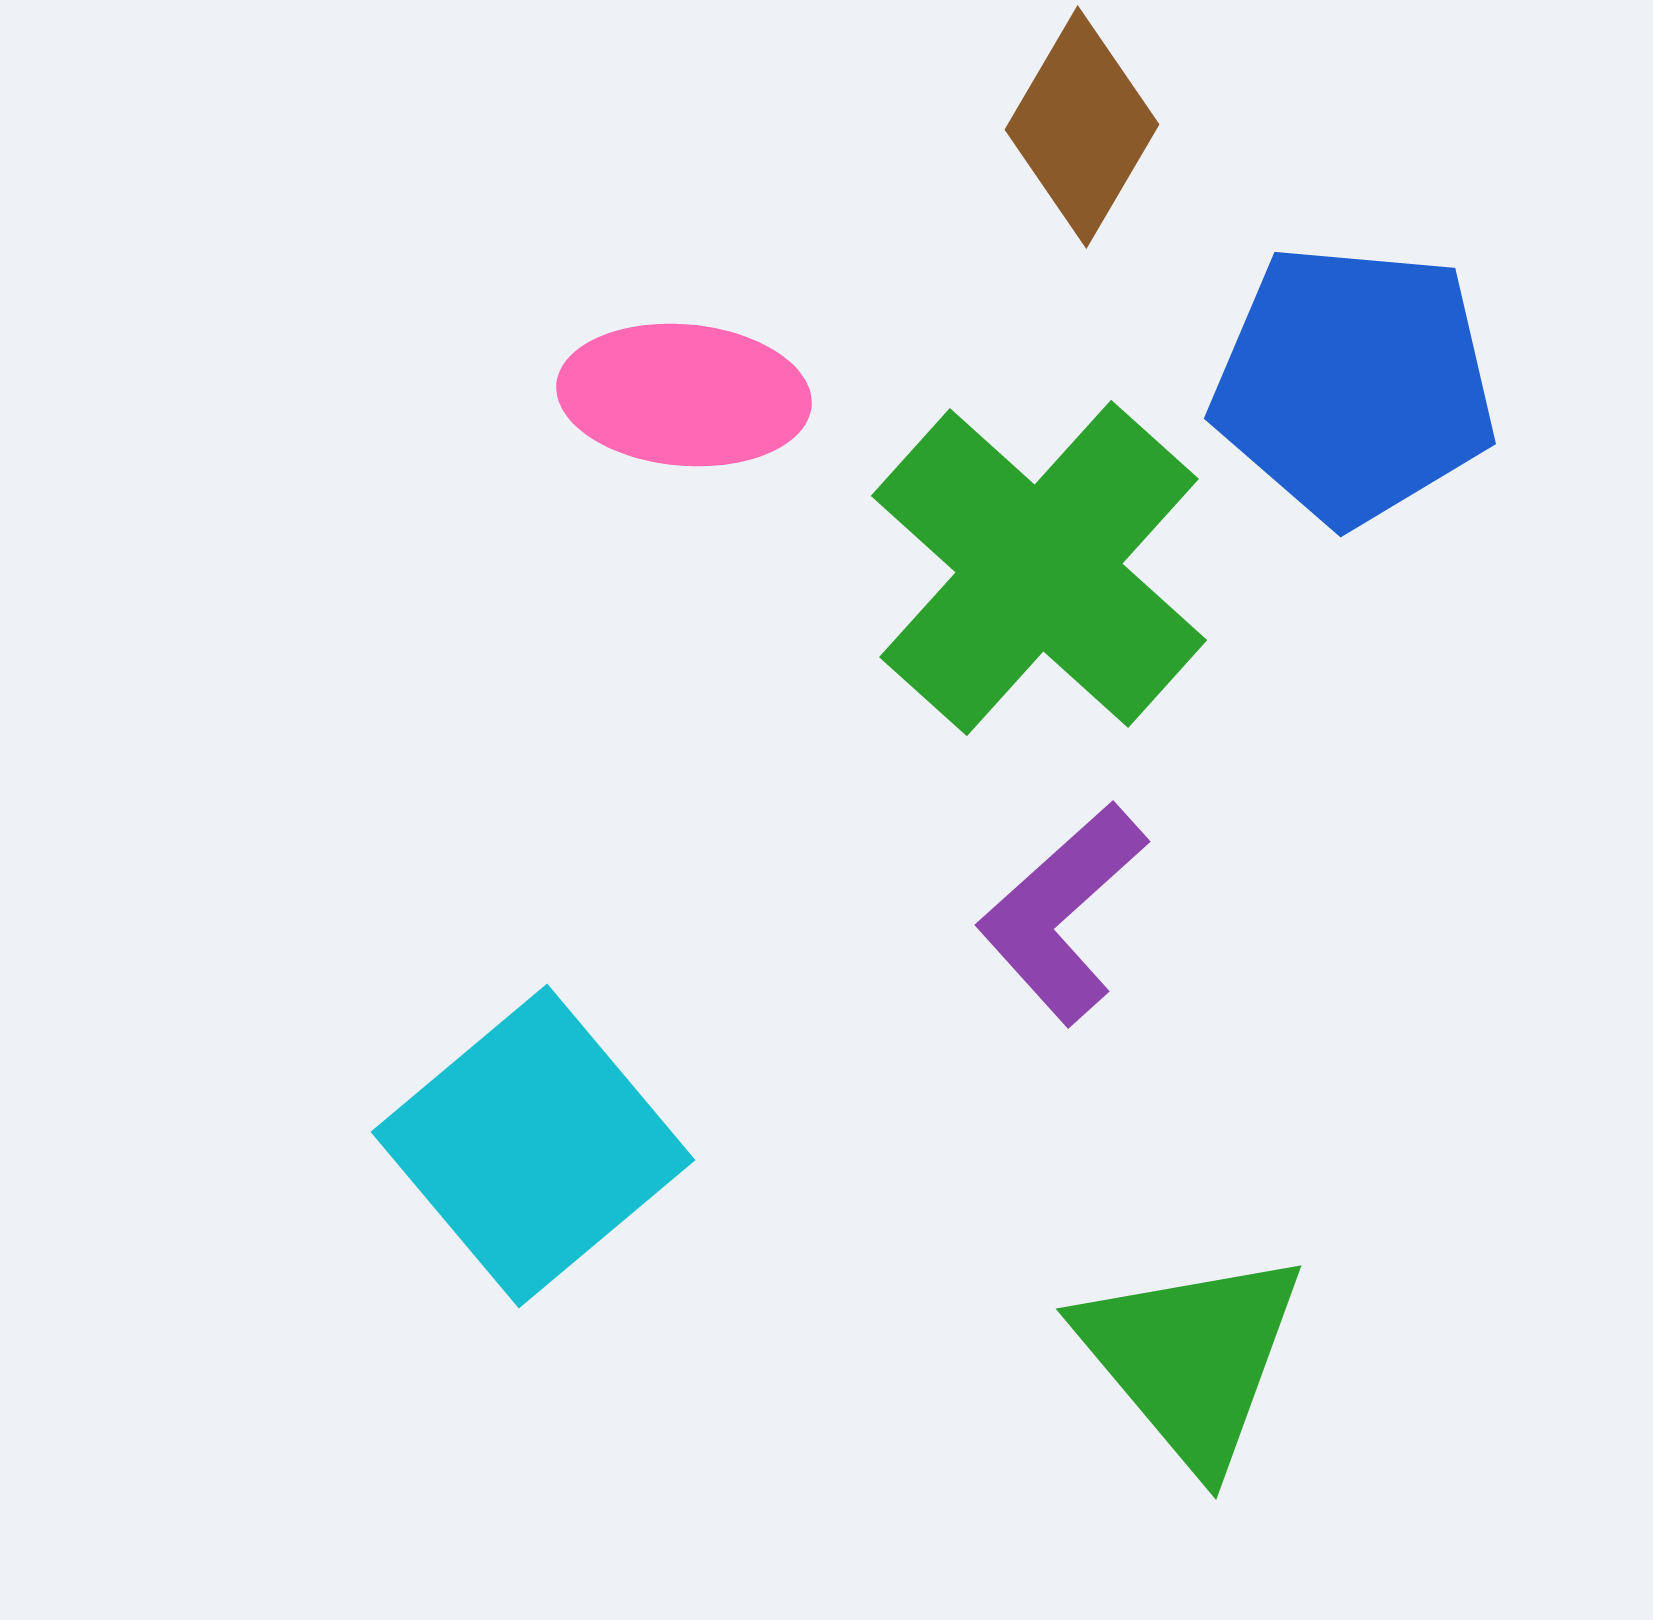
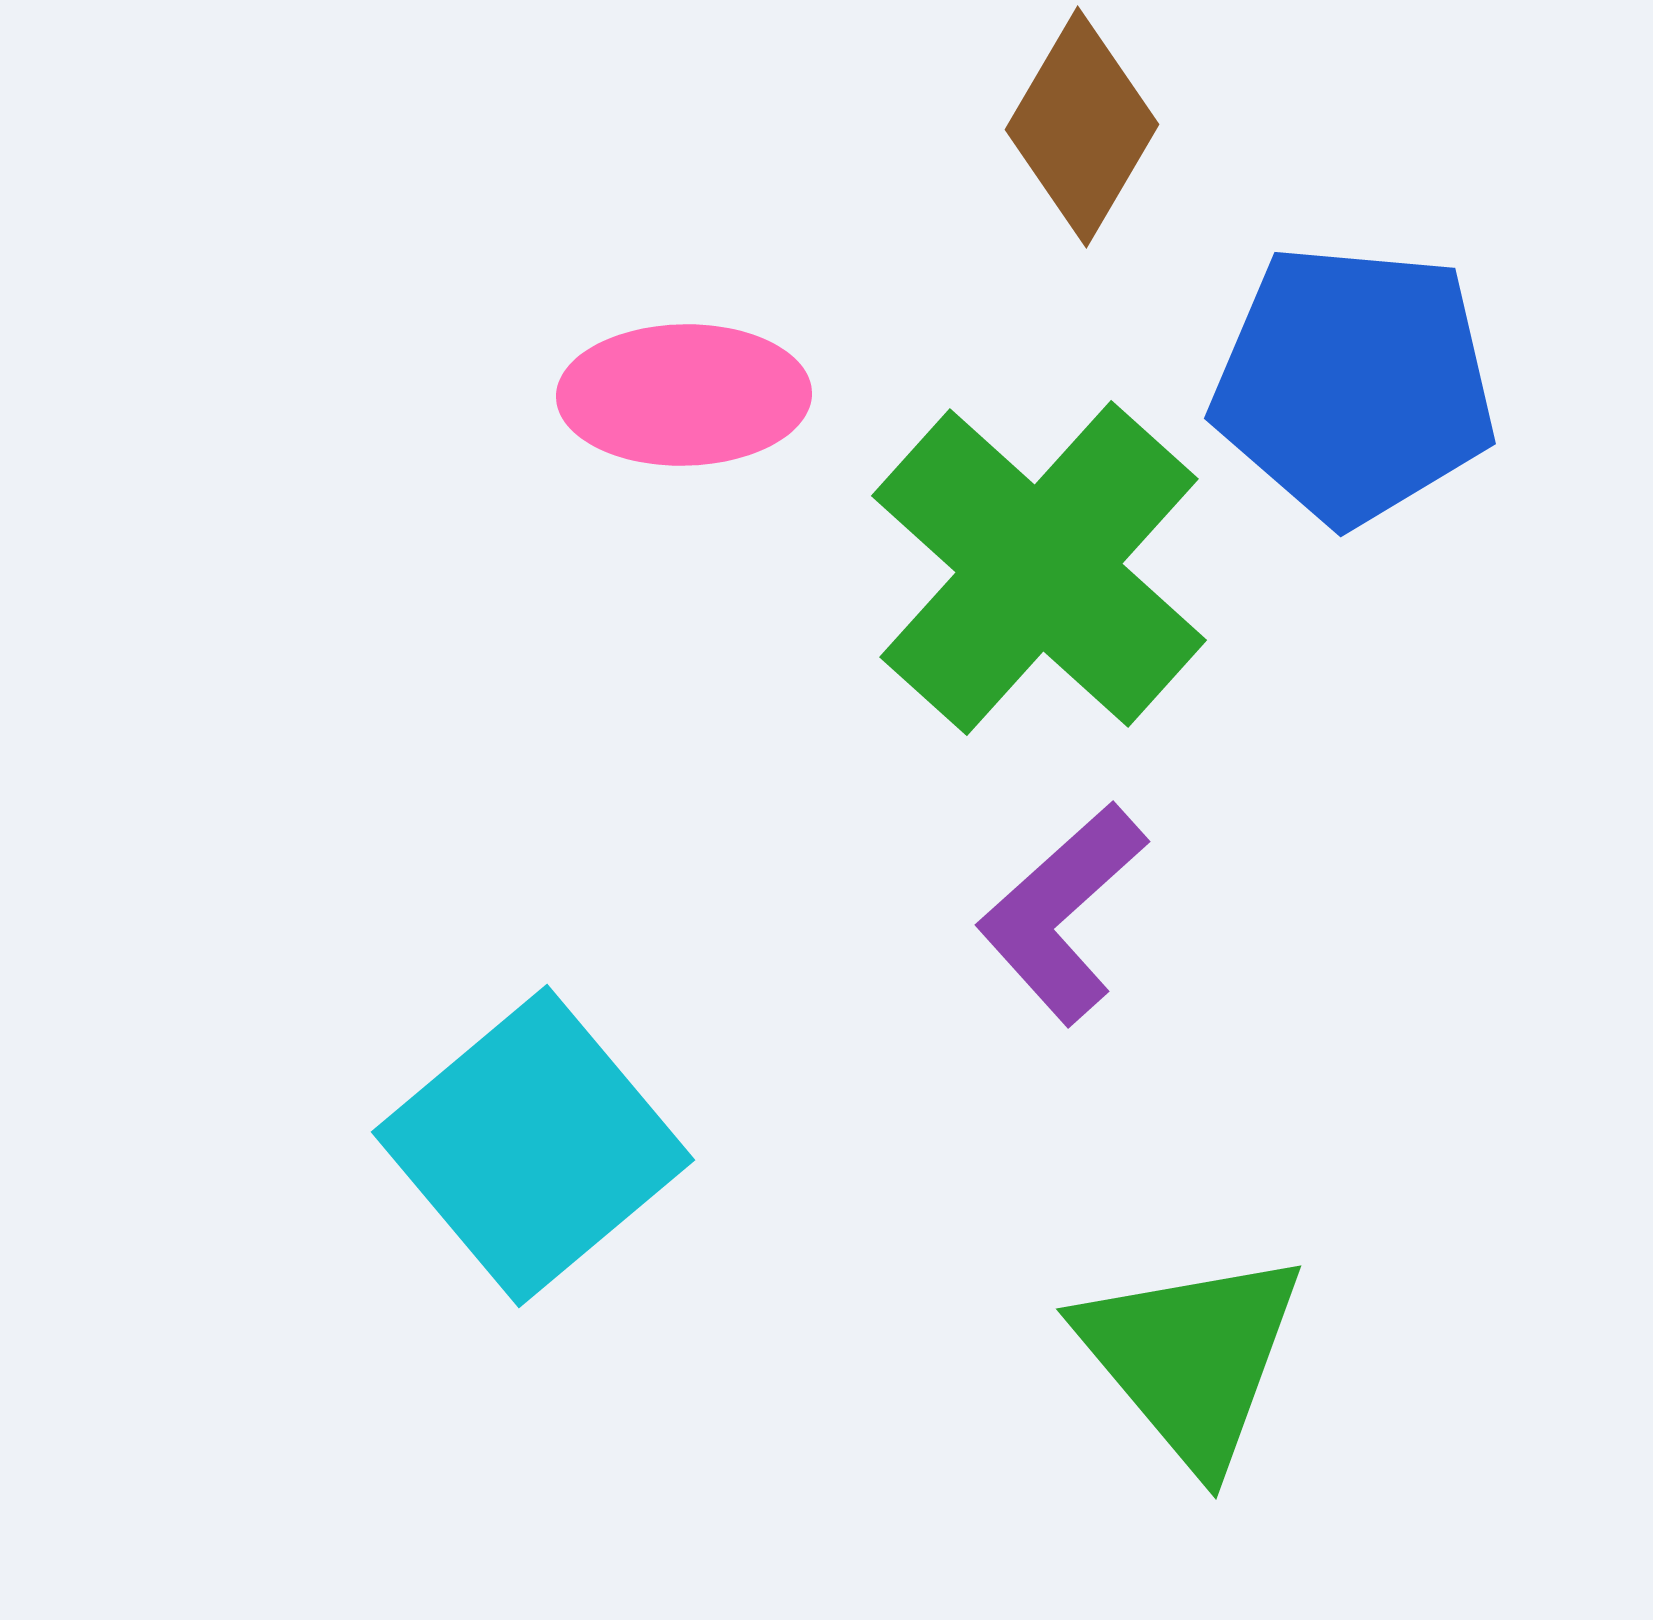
pink ellipse: rotated 6 degrees counterclockwise
